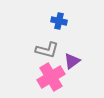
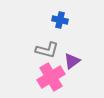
blue cross: moved 1 px right, 1 px up
